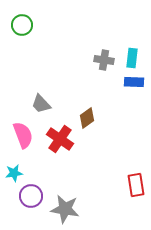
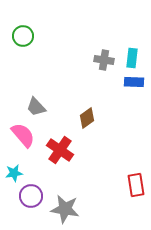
green circle: moved 1 px right, 11 px down
gray trapezoid: moved 5 px left, 3 px down
pink semicircle: rotated 20 degrees counterclockwise
red cross: moved 11 px down
